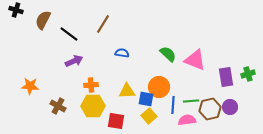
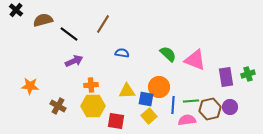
black cross: rotated 24 degrees clockwise
brown semicircle: rotated 48 degrees clockwise
